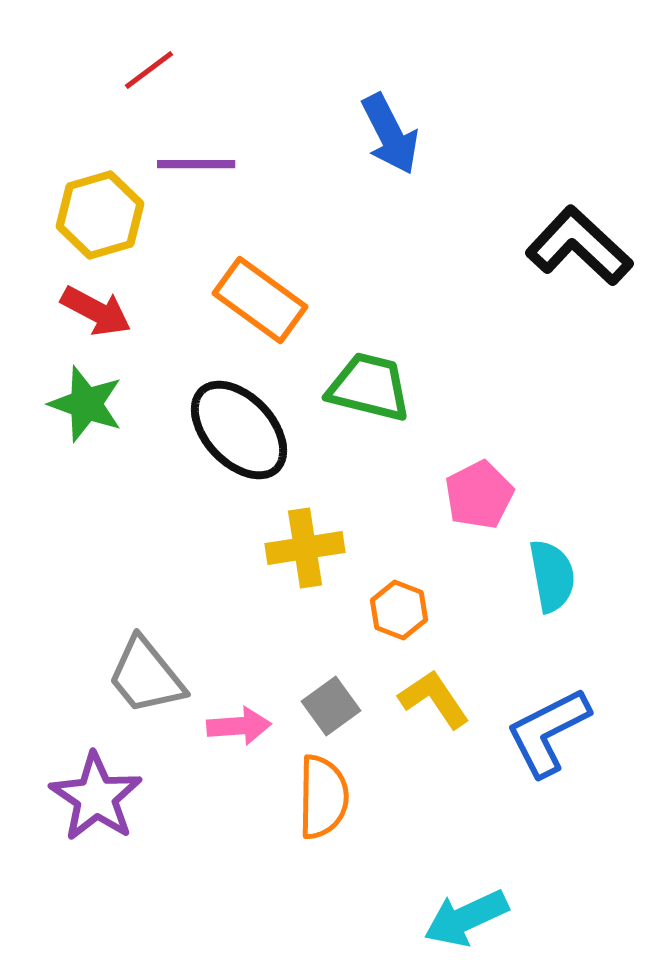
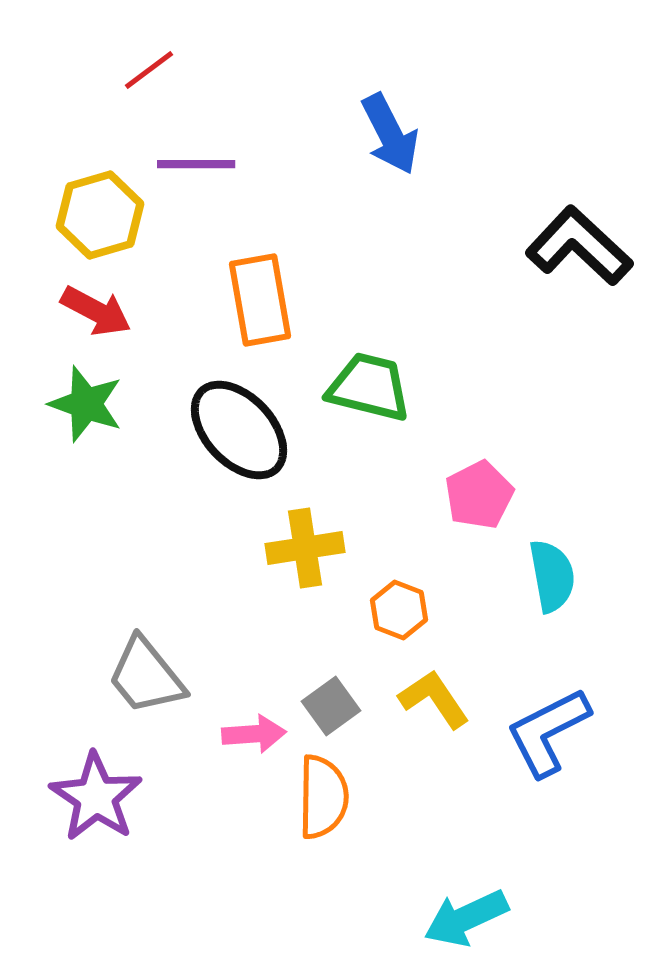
orange rectangle: rotated 44 degrees clockwise
pink arrow: moved 15 px right, 8 px down
